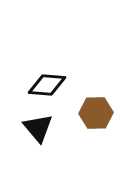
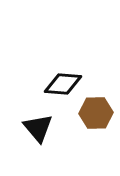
black diamond: moved 16 px right, 1 px up
